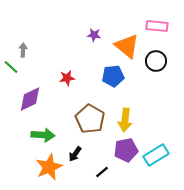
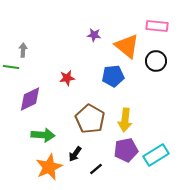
green line: rotated 35 degrees counterclockwise
black line: moved 6 px left, 3 px up
